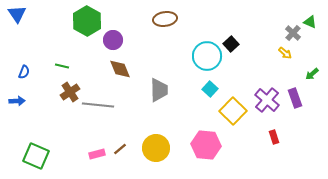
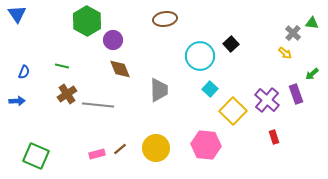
green triangle: moved 2 px right, 1 px down; rotated 16 degrees counterclockwise
cyan circle: moved 7 px left
brown cross: moved 3 px left, 2 px down
purple rectangle: moved 1 px right, 4 px up
